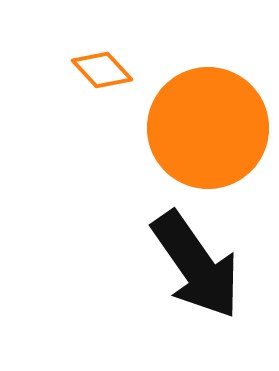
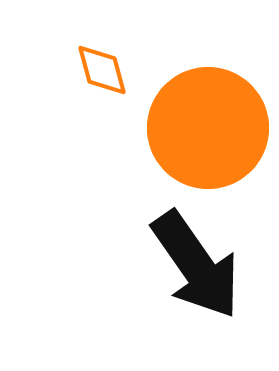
orange diamond: rotated 28 degrees clockwise
